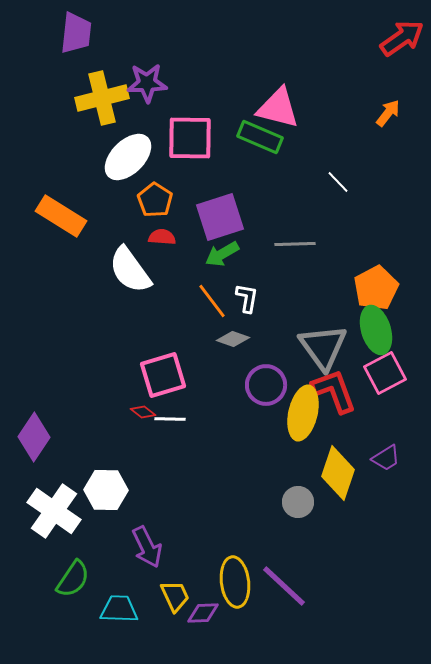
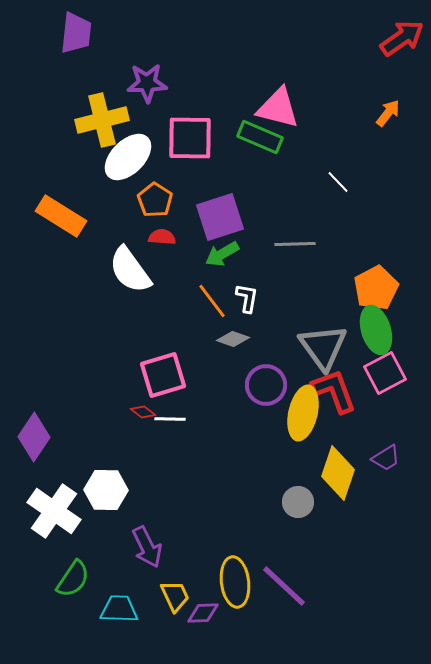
yellow cross at (102, 98): moved 22 px down
